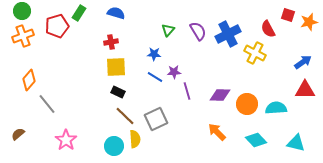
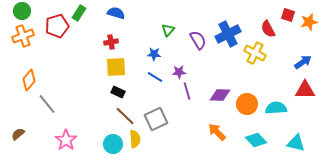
purple semicircle: moved 9 px down
purple star: moved 5 px right
cyan circle: moved 1 px left, 2 px up
